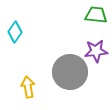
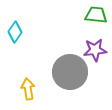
purple star: moved 1 px left, 1 px up
yellow arrow: moved 2 px down
